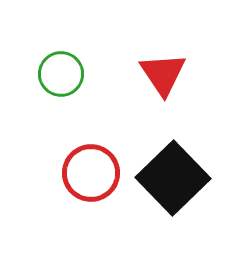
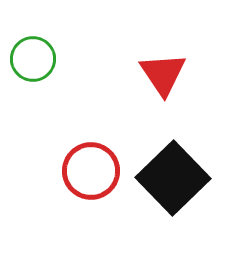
green circle: moved 28 px left, 15 px up
red circle: moved 2 px up
